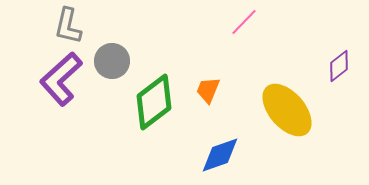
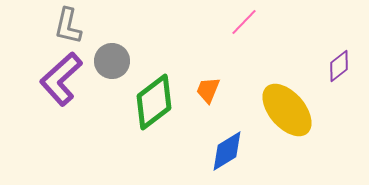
blue diamond: moved 7 px right, 4 px up; rotated 12 degrees counterclockwise
